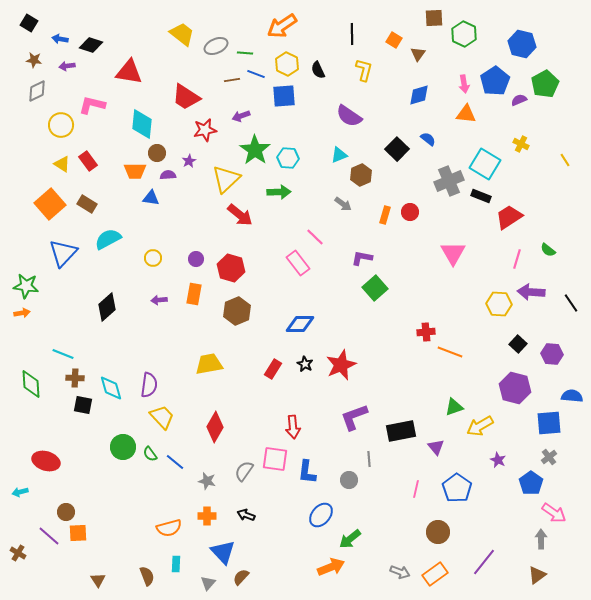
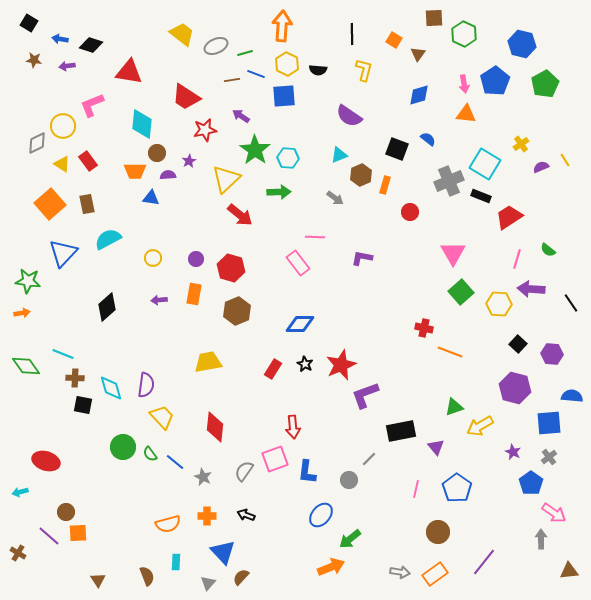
orange arrow at (282, 26): rotated 128 degrees clockwise
green line at (245, 53): rotated 21 degrees counterclockwise
black semicircle at (318, 70): rotated 60 degrees counterclockwise
gray diamond at (37, 91): moved 52 px down
purple semicircle at (519, 100): moved 22 px right, 67 px down
pink L-shape at (92, 105): rotated 36 degrees counterclockwise
purple arrow at (241, 116): rotated 54 degrees clockwise
yellow circle at (61, 125): moved 2 px right, 1 px down
yellow cross at (521, 144): rotated 28 degrees clockwise
black square at (397, 149): rotated 25 degrees counterclockwise
brown rectangle at (87, 204): rotated 48 degrees clockwise
gray arrow at (343, 204): moved 8 px left, 6 px up
orange rectangle at (385, 215): moved 30 px up
pink line at (315, 237): rotated 42 degrees counterclockwise
green star at (26, 286): moved 2 px right, 5 px up
green square at (375, 288): moved 86 px right, 4 px down
purple arrow at (531, 292): moved 3 px up
red cross at (426, 332): moved 2 px left, 4 px up; rotated 18 degrees clockwise
yellow trapezoid at (209, 364): moved 1 px left, 2 px up
green diamond at (31, 384): moved 5 px left, 18 px up; rotated 32 degrees counterclockwise
purple semicircle at (149, 385): moved 3 px left
purple L-shape at (354, 417): moved 11 px right, 22 px up
red diamond at (215, 427): rotated 24 degrees counterclockwise
pink square at (275, 459): rotated 28 degrees counterclockwise
gray line at (369, 459): rotated 49 degrees clockwise
purple star at (498, 460): moved 15 px right, 8 px up
gray star at (207, 481): moved 4 px left, 4 px up; rotated 12 degrees clockwise
orange semicircle at (169, 528): moved 1 px left, 4 px up
cyan rectangle at (176, 564): moved 2 px up
gray arrow at (400, 572): rotated 12 degrees counterclockwise
brown triangle at (537, 575): moved 32 px right, 4 px up; rotated 30 degrees clockwise
